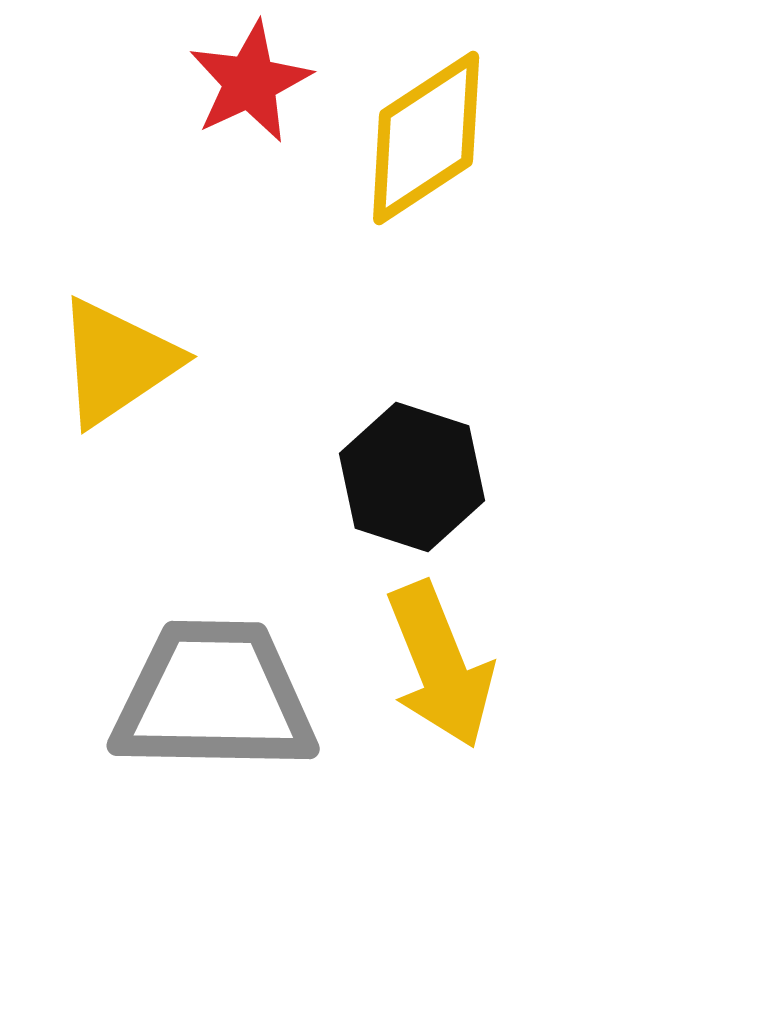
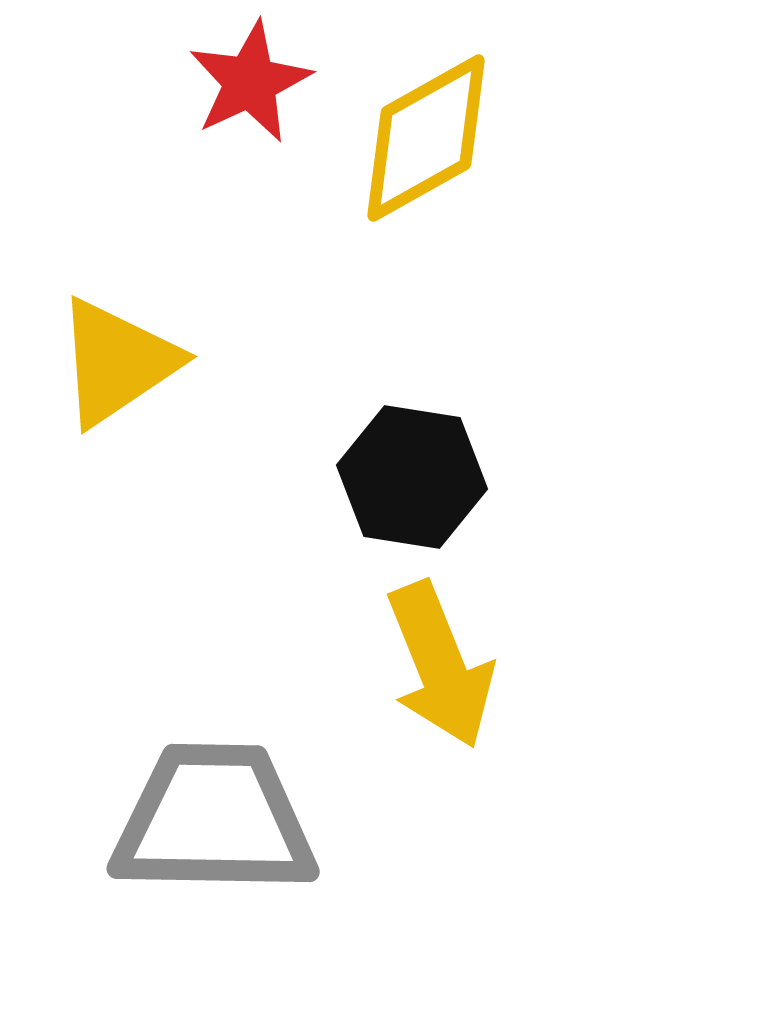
yellow diamond: rotated 4 degrees clockwise
black hexagon: rotated 9 degrees counterclockwise
gray trapezoid: moved 123 px down
